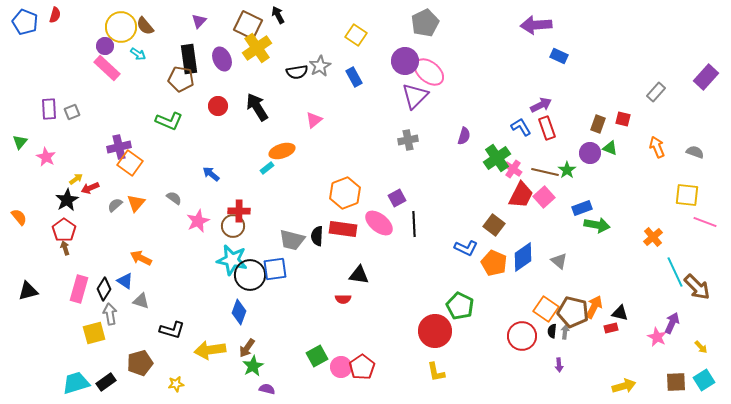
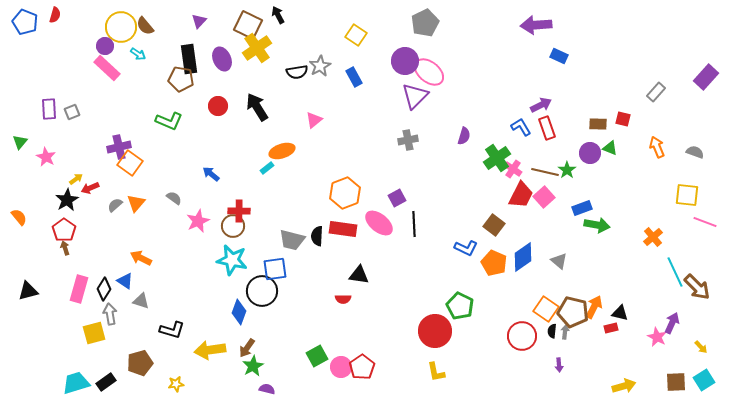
brown rectangle at (598, 124): rotated 72 degrees clockwise
black circle at (250, 275): moved 12 px right, 16 px down
